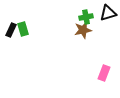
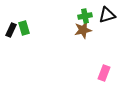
black triangle: moved 1 px left, 2 px down
green cross: moved 1 px left, 1 px up
green rectangle: moved 1 px right, 1 px up
